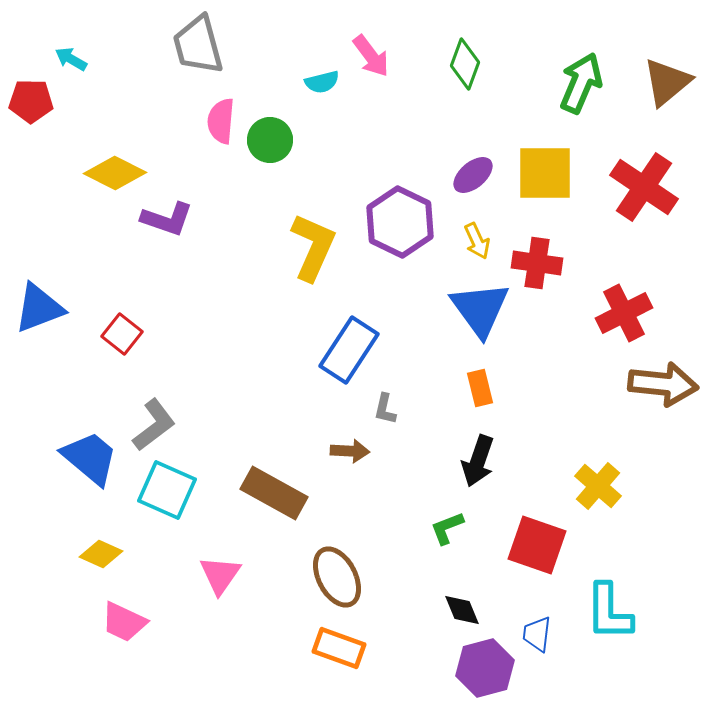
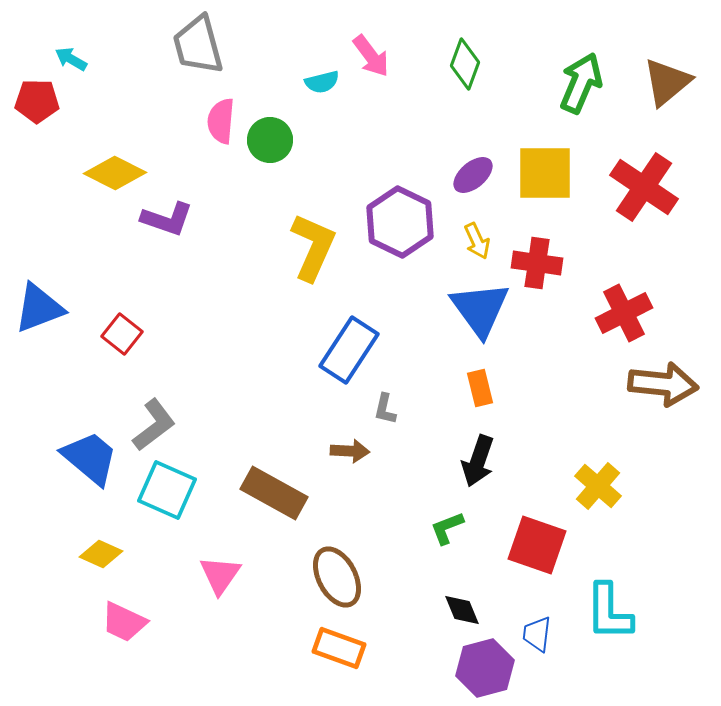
red pentagon at (31, 101): moved 6 px right
